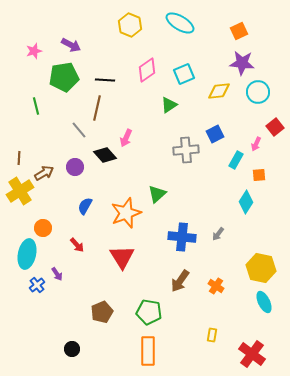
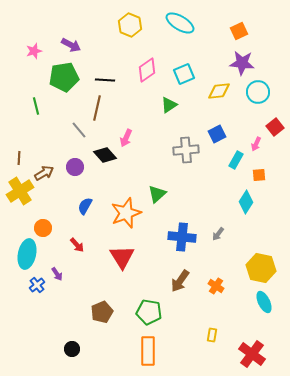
blue square at (215, 134): moved 2 px right
